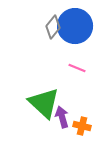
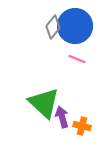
pink line: moved 9 px up
